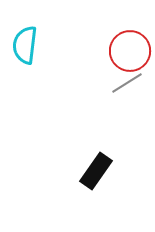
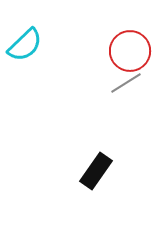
cyan semicircle: rotated 141 degrees counterclockwise
gray line: moved 1 px left
